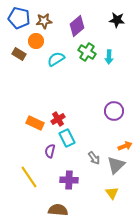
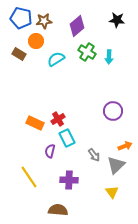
blue pentagon: moved 2 px right
purple circle: moved 1 px left
gray arrow: moved 3 px up
yellow triangle: moved 1 px up
